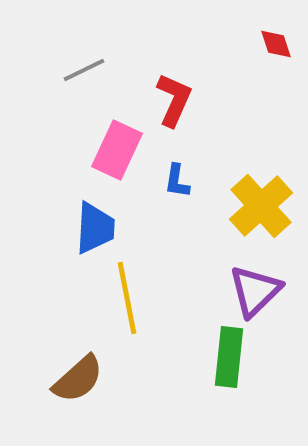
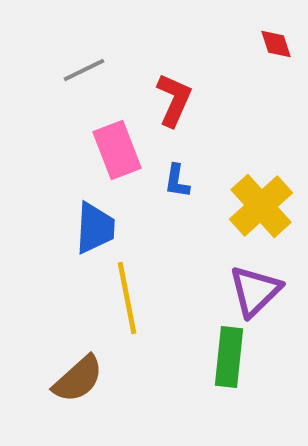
pink rectangle: rotated 46 degrees counterclockwise
